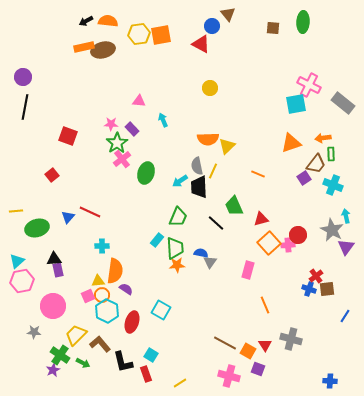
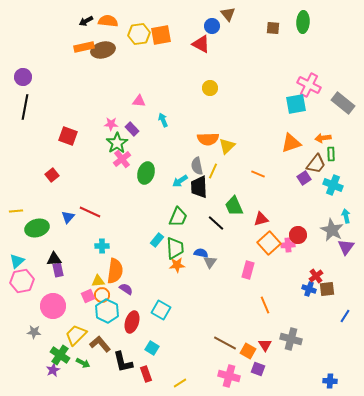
cyan square at (151, 355): moved 1 px right, 7 px up
